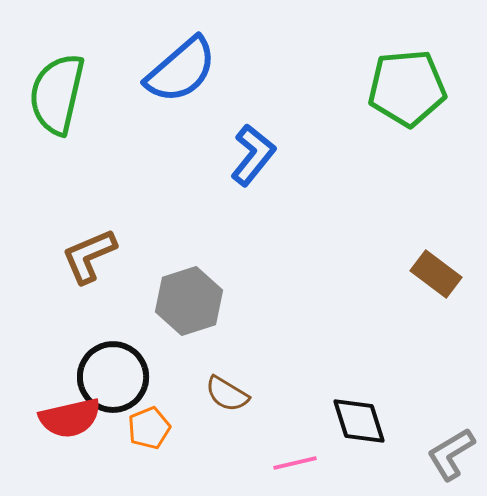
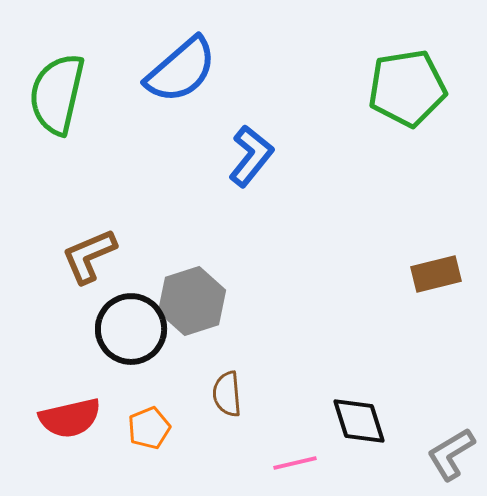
green pentagon: rotated 4 degrees counterclockwise
blue L-shape: moved 2 px left, 1 px down
brown rectangle: rotated 51 degrees counterclockwise
gray hexagon: moved 3 px right
black circle: moved 18 px right, 48 px up
brown semicircle: rotated 54 degrees clockwise
